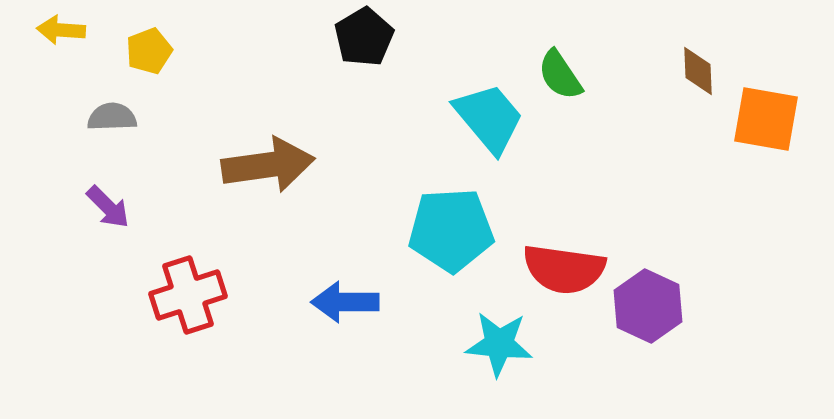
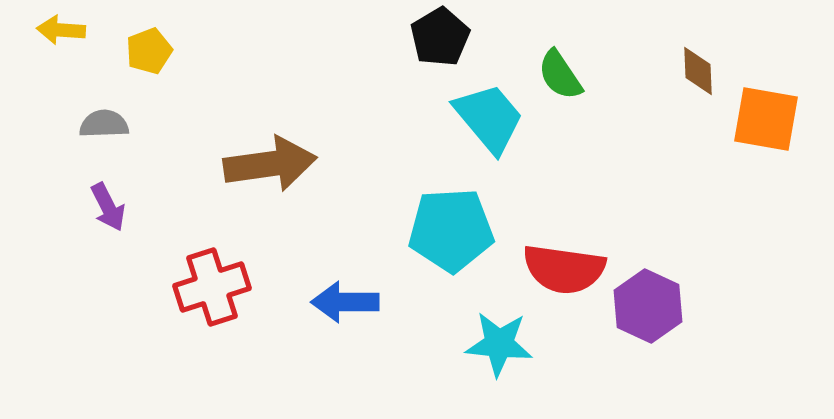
black pentagon: moved 76 px right
gray semicircle: moved 8 px left, 7 px down
brown arrow: moved 2 px right, 1 px up
purple arrow: rotated 18 degrees clockwise
red cross: moved 24 px right, 8 px up
